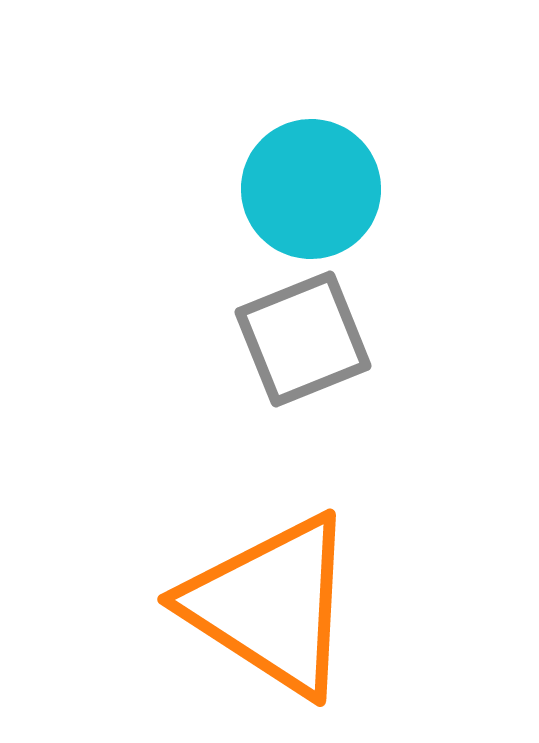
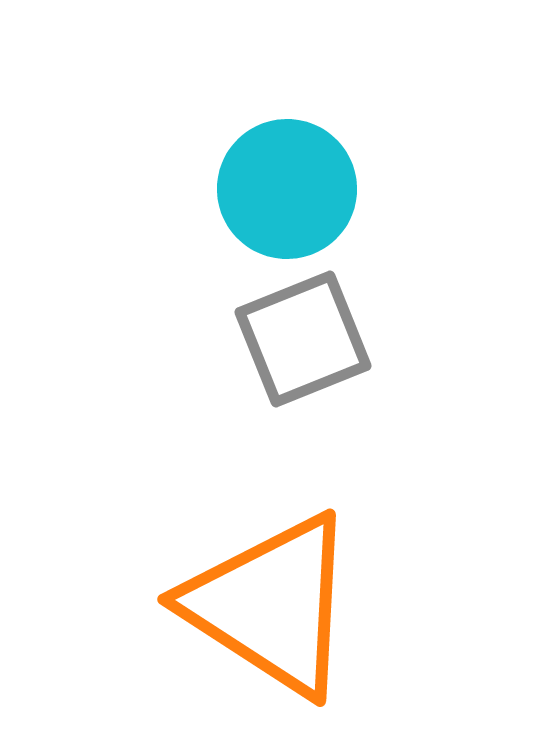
cyan circle: moved 24 px left
